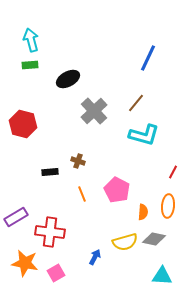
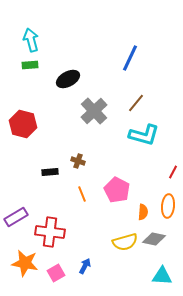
blue line: moved 18 px left
blue arrow: moved 10 px left, 9 px down
